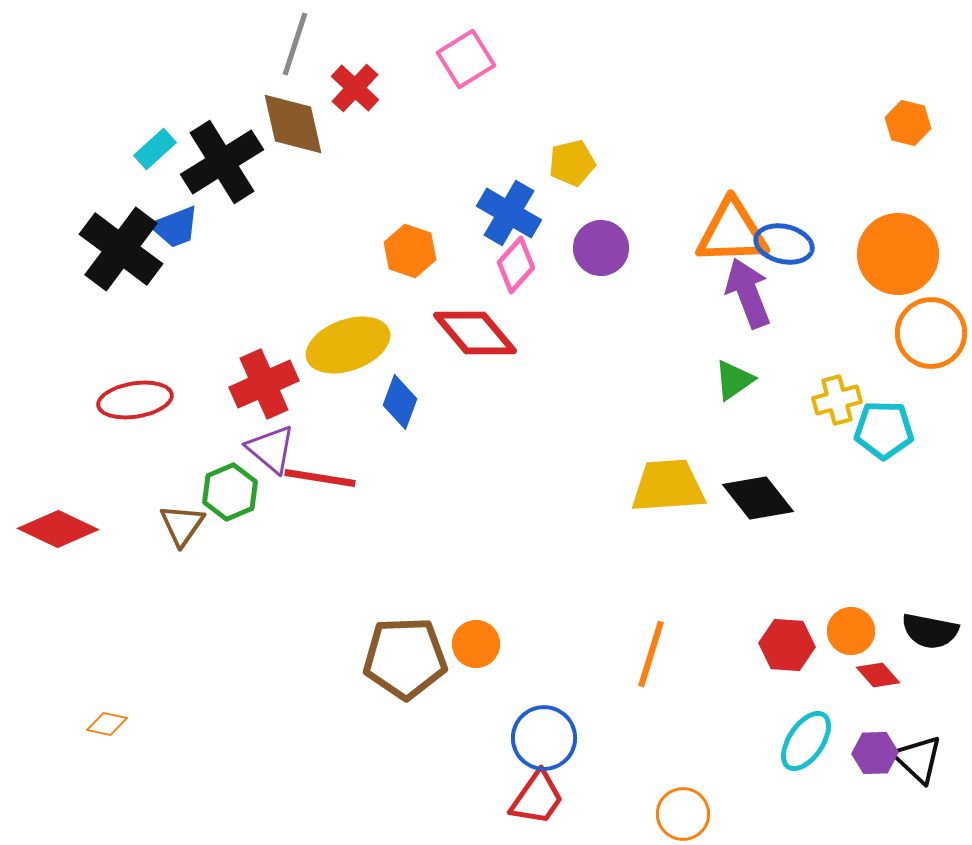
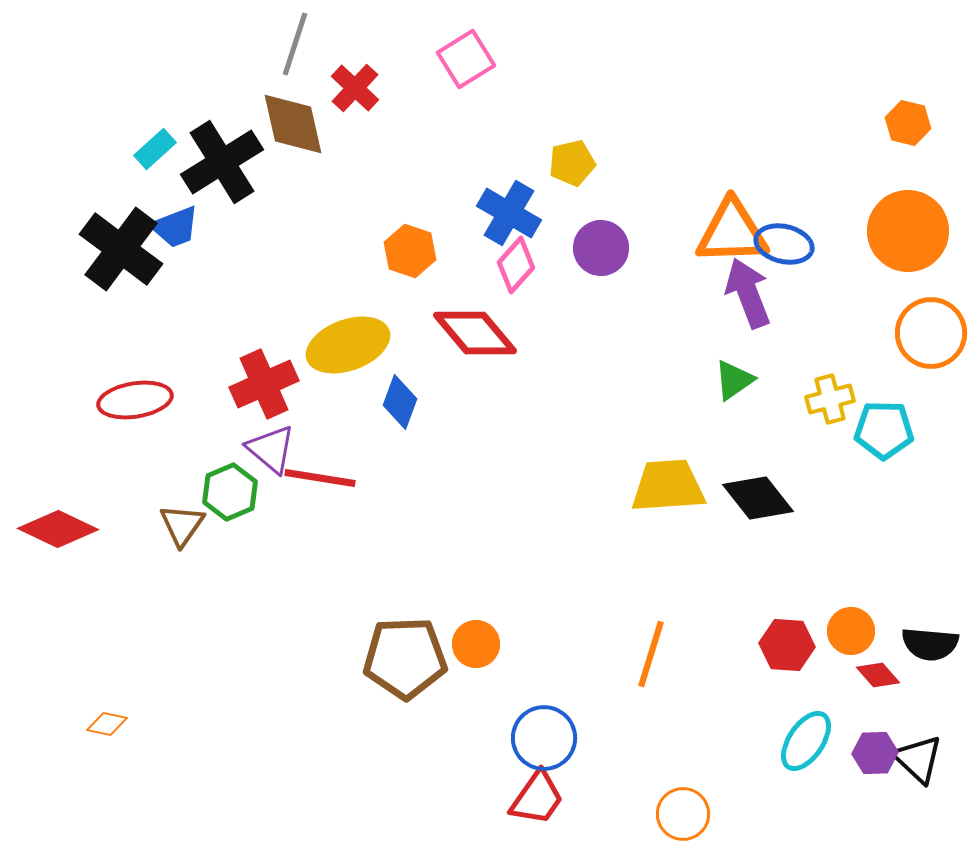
orange circle at (898, 254): moved 10 px right, 23 px up
yellow cross at (837, 400): moved 7 px left, 1 px up
black semicircle at (930, 631): moved 13 px down; rotated 6 degrees counterclockwise
